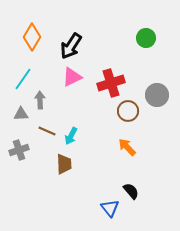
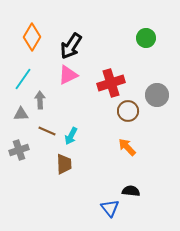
pink triangle: moved 4 px left, 2 px up
black semicircle: rotated 42 degrees counterclockwise
